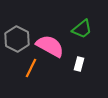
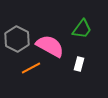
green trapezoid: rotated 15 degrees counterclockwise
orange line: rotated 36 degrees clockwise
